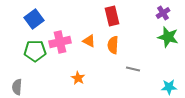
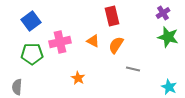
blue square: moved 3 px left, 2 px down
orange triangle: moved 4 px right
orange semicircle: moved 3 px right; rotated 30 degrees clockwise
green pentagon: moved 3 px left, 3 px down
cyan star: rotated 28 degrees clockwise
